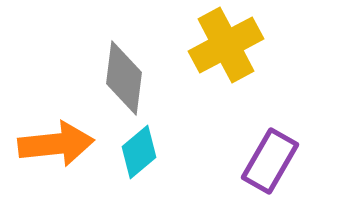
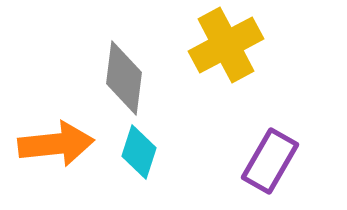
cyan diamond: rotated 32 degrees counterclockwise
